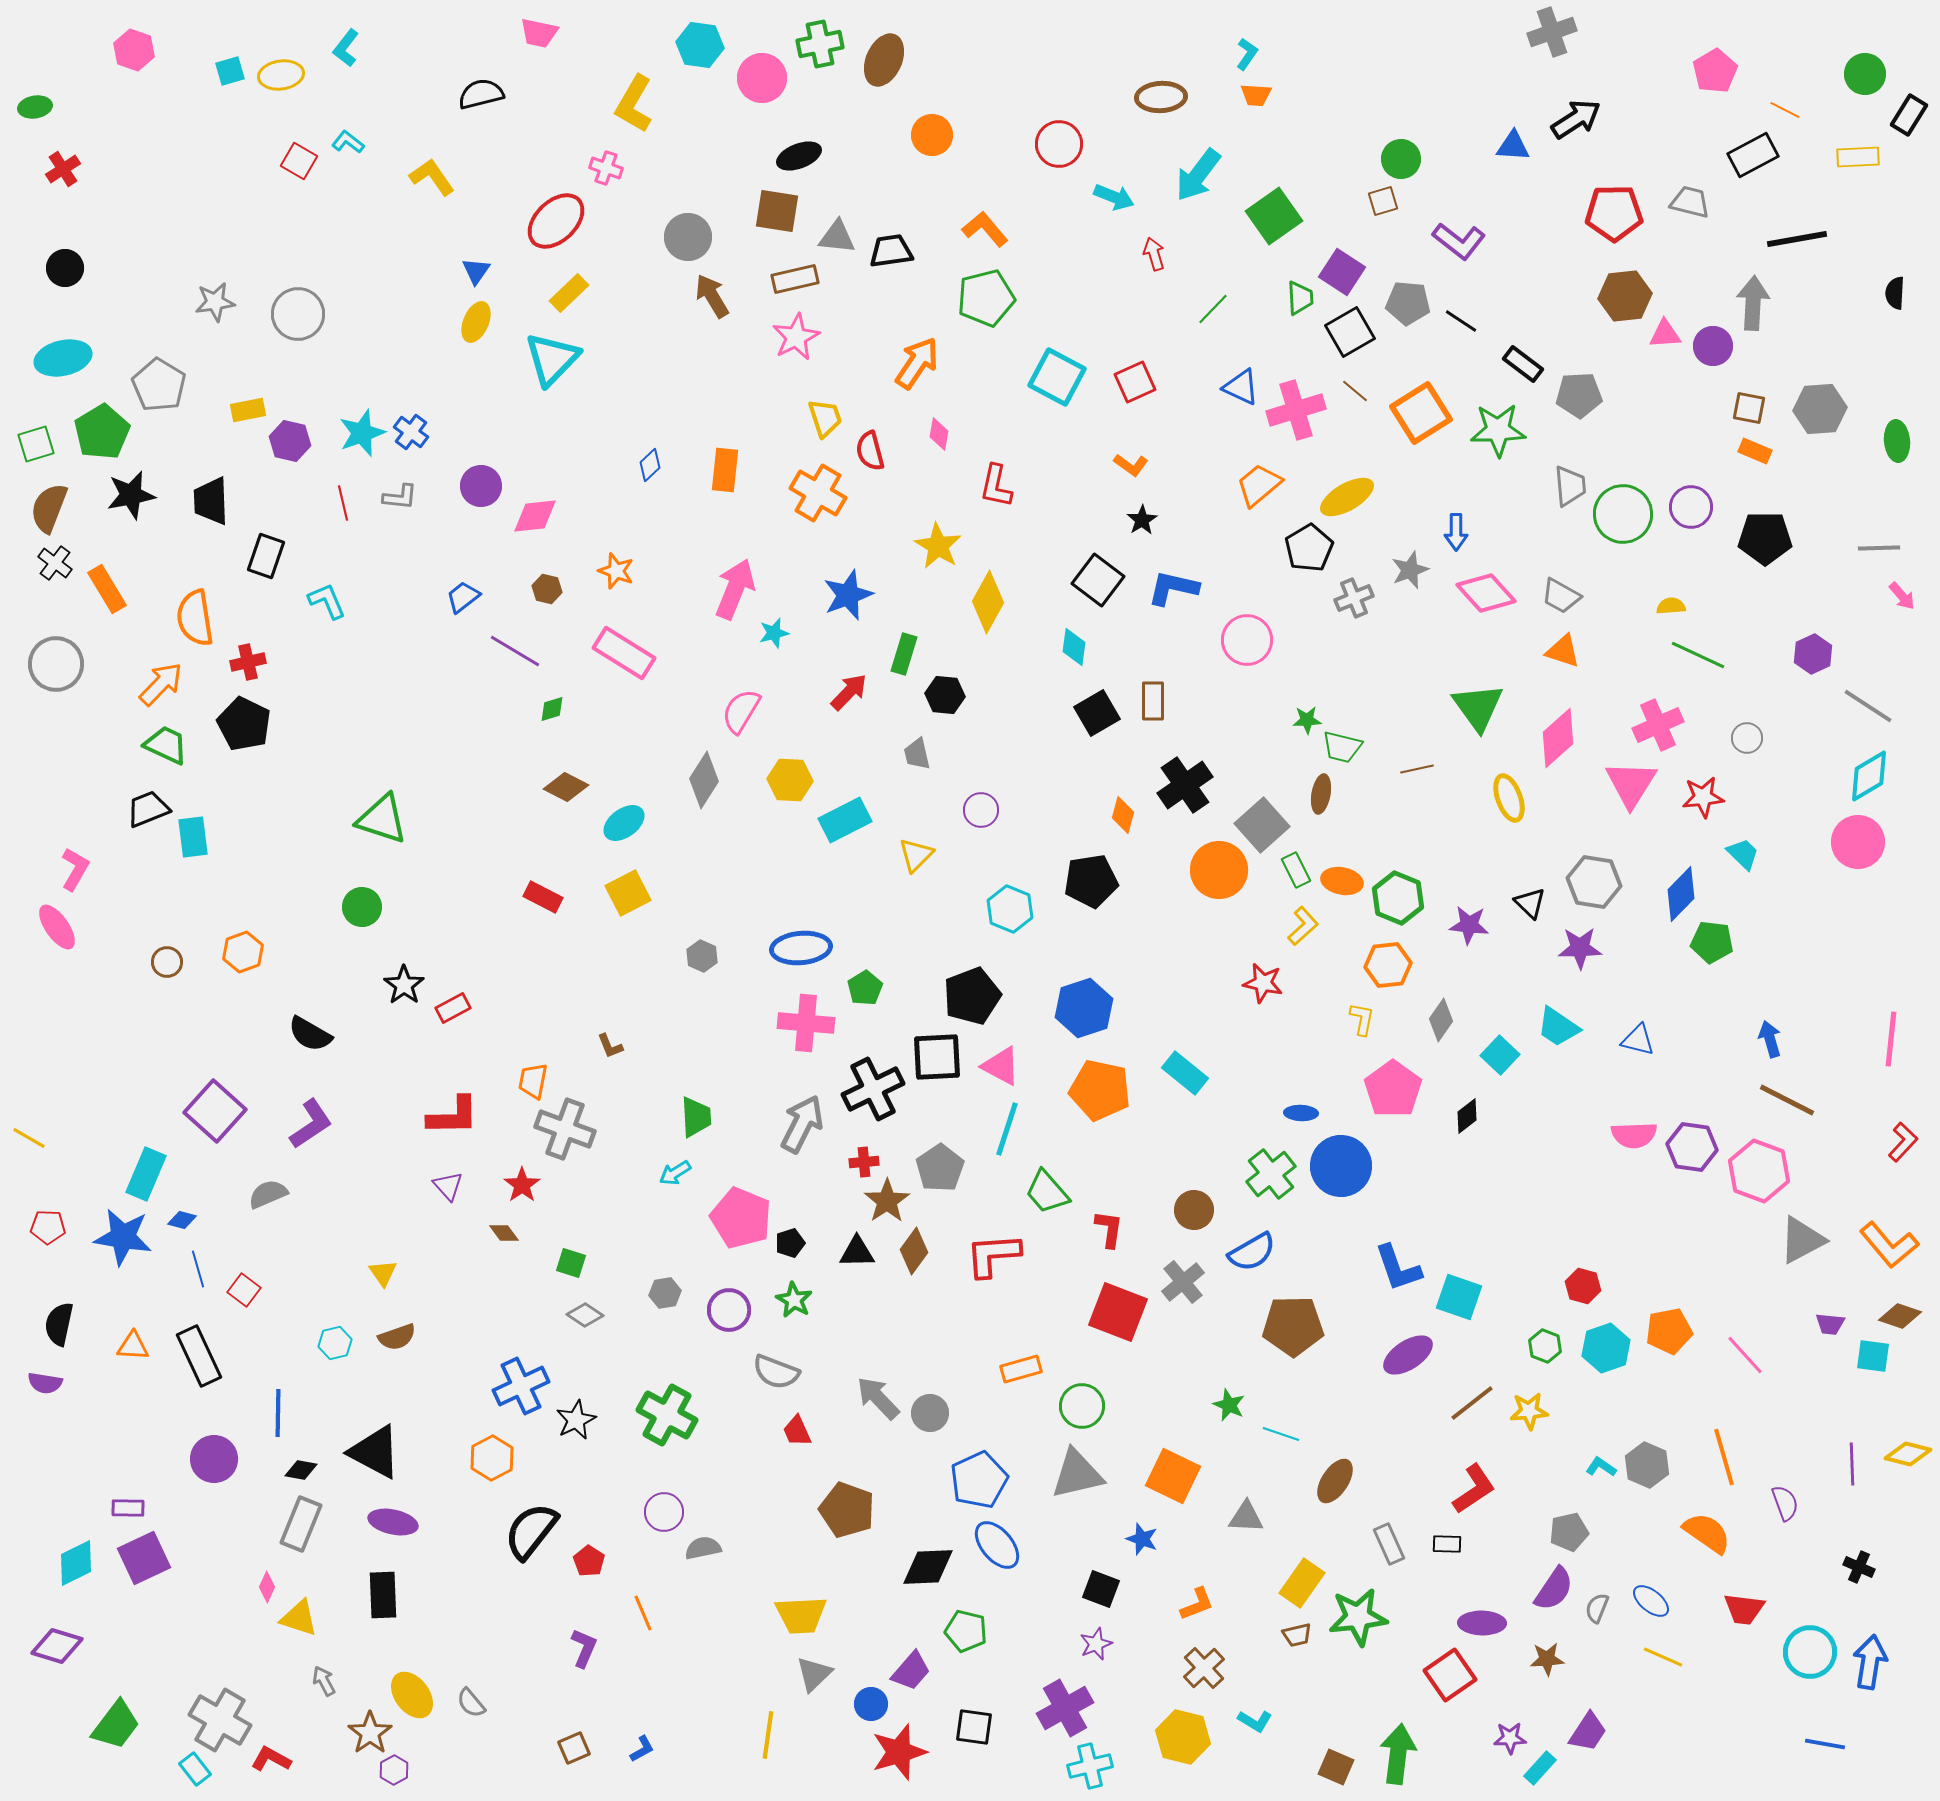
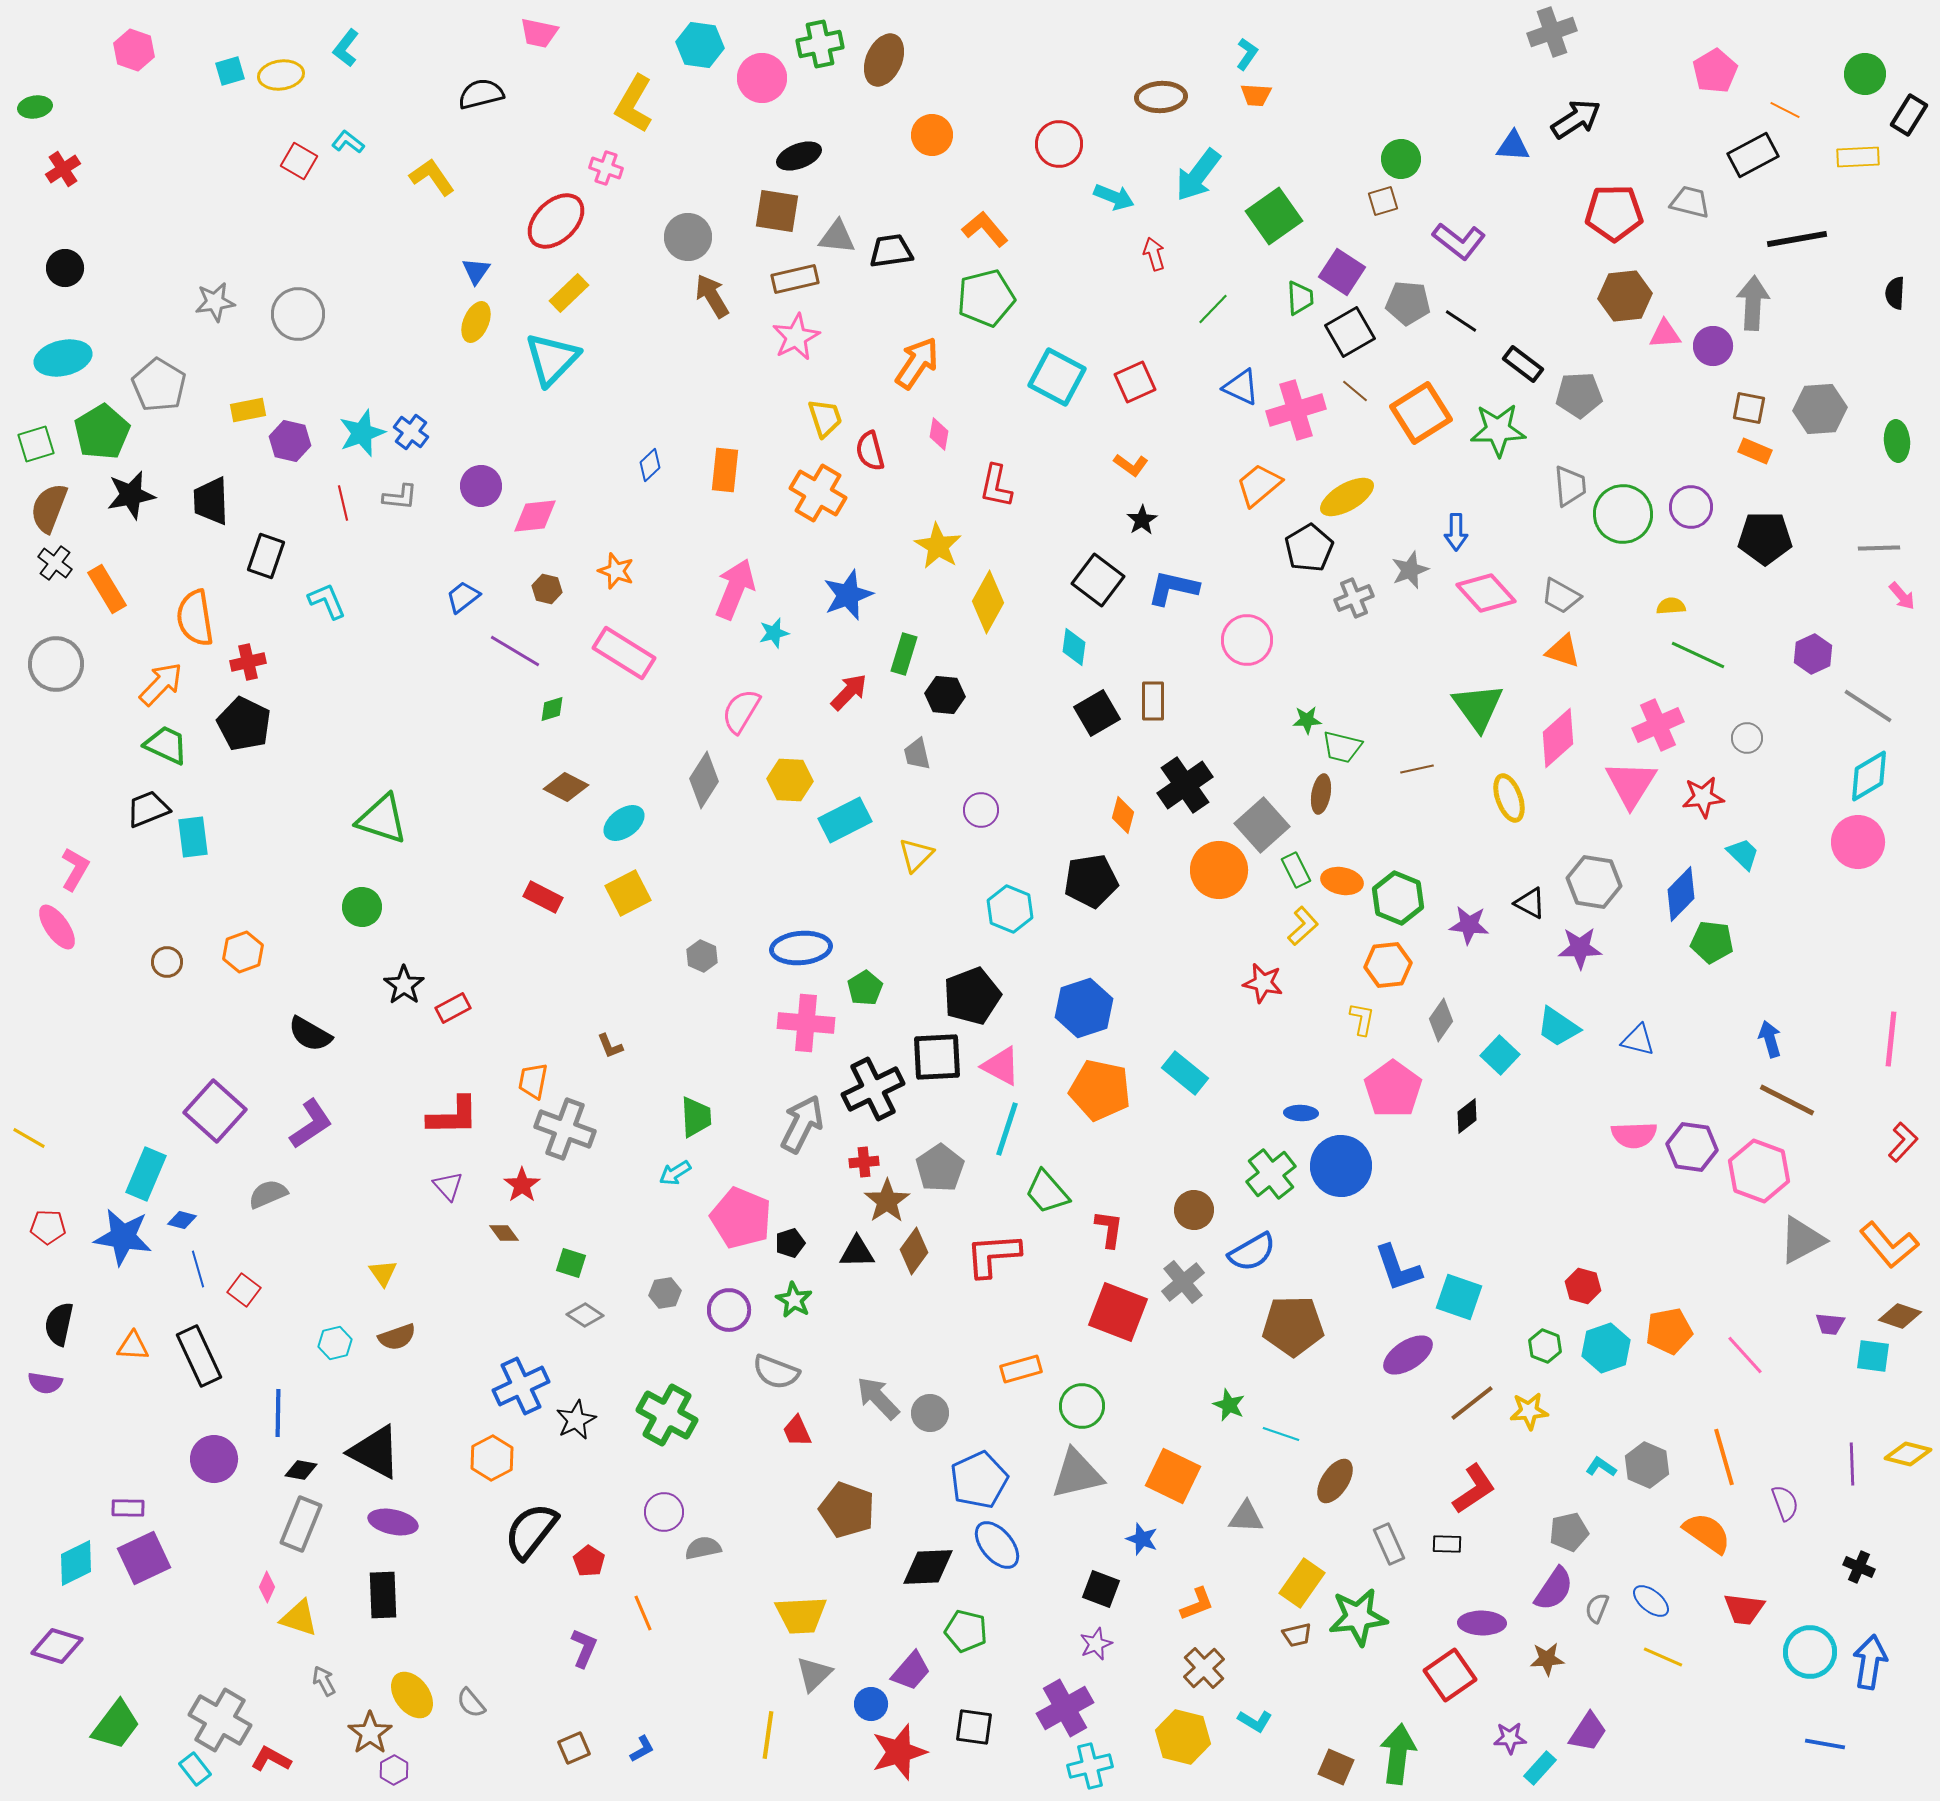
black triangle at (1530, 903): rotated 16 degrees counterclockwise
